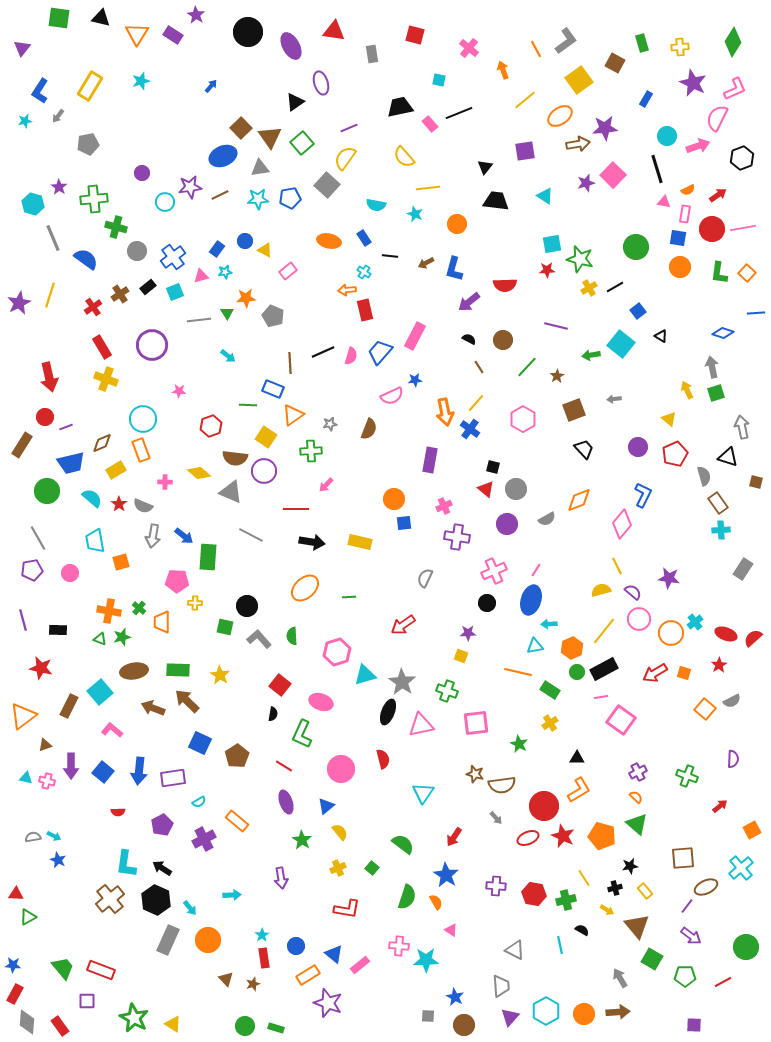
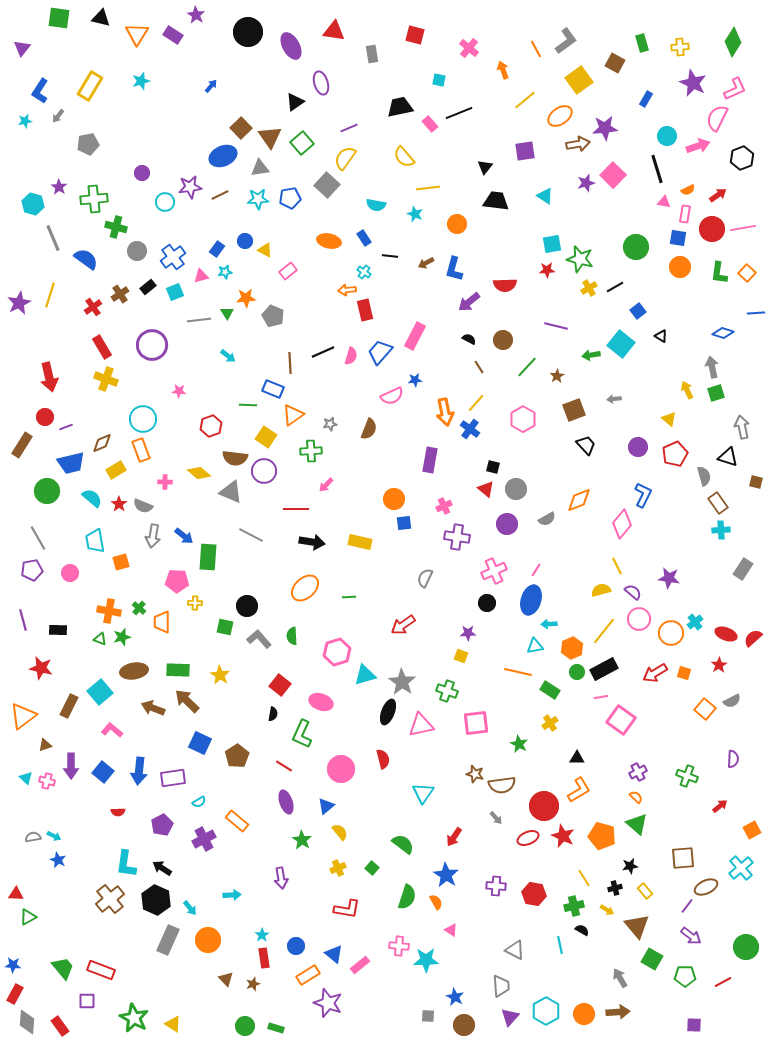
black trapezoid at (584, 449): moved 2 px right, 4 px up
cyan triangle at (26, 778): rotated 32 degrees clockwise
green cross at (566, 900): moved 8 px right, 6 px down
